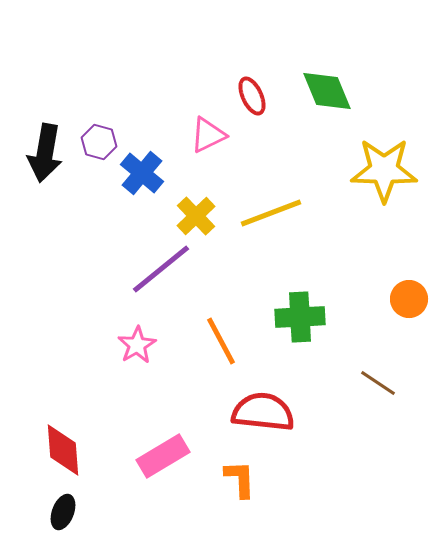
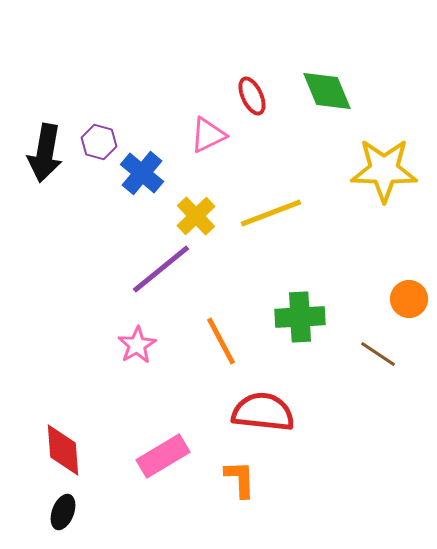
brown line: moved 29 px up
